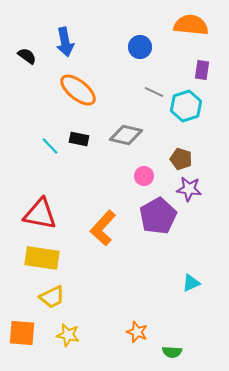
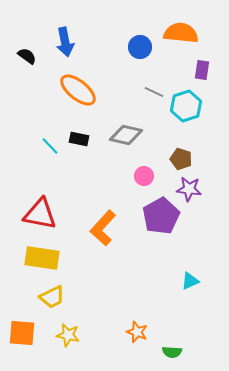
orange semicircle: moved 10 px left, 8 px down
purple pentagon: moved 3 px right
cyan triangle: moved 1 px left, 2 px up
